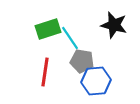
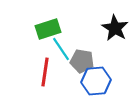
black star: moved 1 px right, 3 px down; rotated 16 degrees clockwise
cyan line: moved 9 px left, 11 px down
